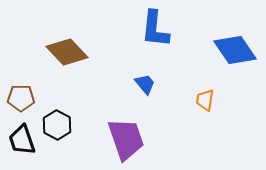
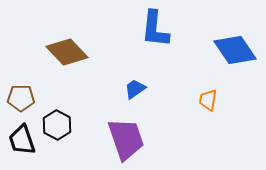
blue trapezoid: moved 10 px left, 5 px down; rotated 85 degrees counterclockwise
orange trapezoid: moved 3 px right
